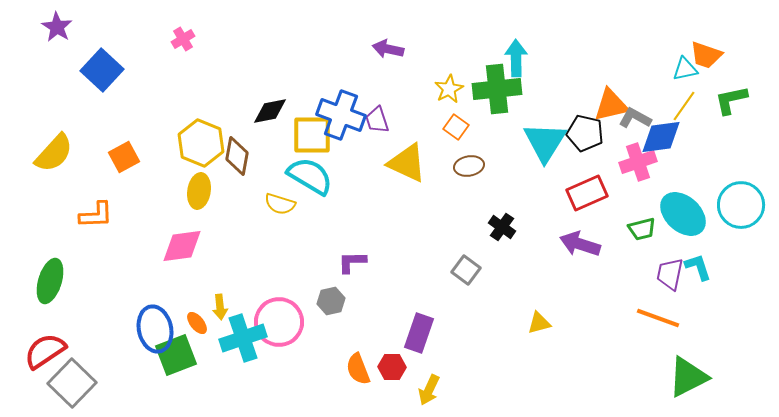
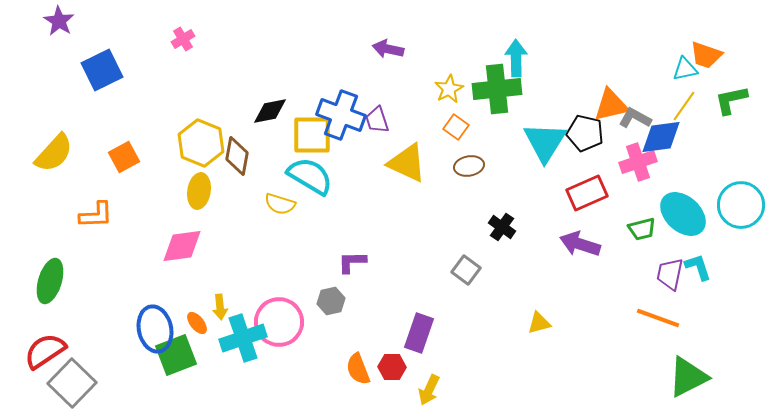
purple star at (57, 27): moved 2 px right, 6 px up
blue square at (102, 70): rotated 21 degrees clockwise
